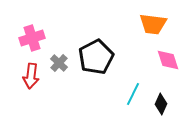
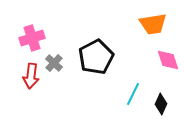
orange trapezoid: rotated 16 degrees counterclockwise
gray cross: moved 5 px left
